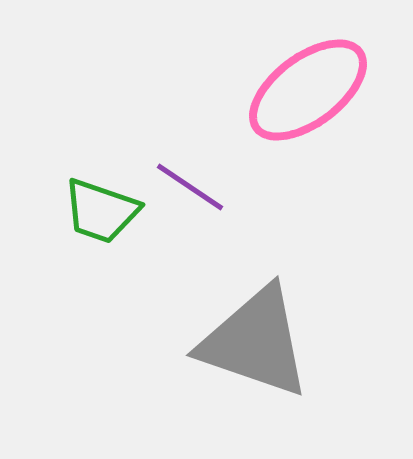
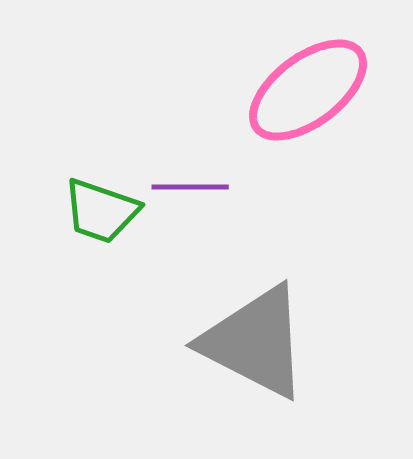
purple line: rotated 34 degrees counterclockwise
gray triangle: rotated 8 degrees clockwise
